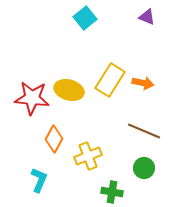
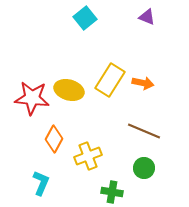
cyan L-shape: moved 2 px right, 3 px down
